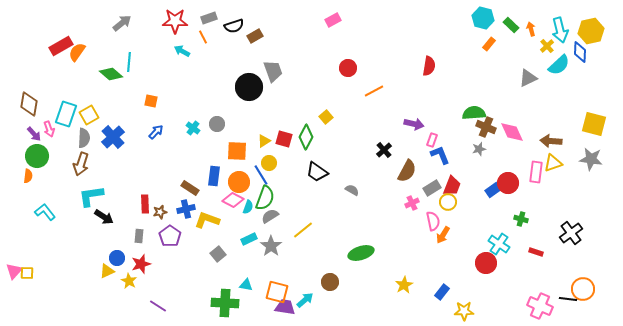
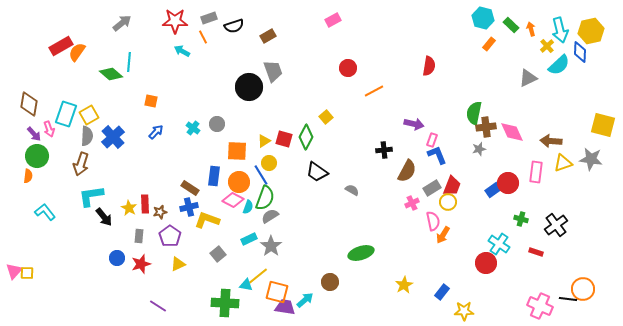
brown rectangle at (255, 36): moved 13 px right
green semicircle at (474, 113): rotated 75 degrees counterclockwise
yellow square at (594, 124): moved 9 px right, 1 px down
brown cross at (486, 127): rotated 30 degrees counterclockwise
gray semicircle at (84, 138): moved 3 px right, 2 px up
black cross at (384, 150): rotated 35 degrees clockwise
blue L-shape at (440, 155): moved 3 px left
yellow triangle at (553, 163): moved 10 px right
blue cross at (186, 209): moved 3 px right, 2 px up
black arrow at (104, 217): rotated 18 degrees clockwise
yellow line at (303, 230): moved 45 px left, 46 px down
black cross at (571, 233): moved 15 px left, 8 px up
yellow triangle at (107, 271): moved 71 px right, 7 px up
yellow star at (129, 281): moved 73 px up
